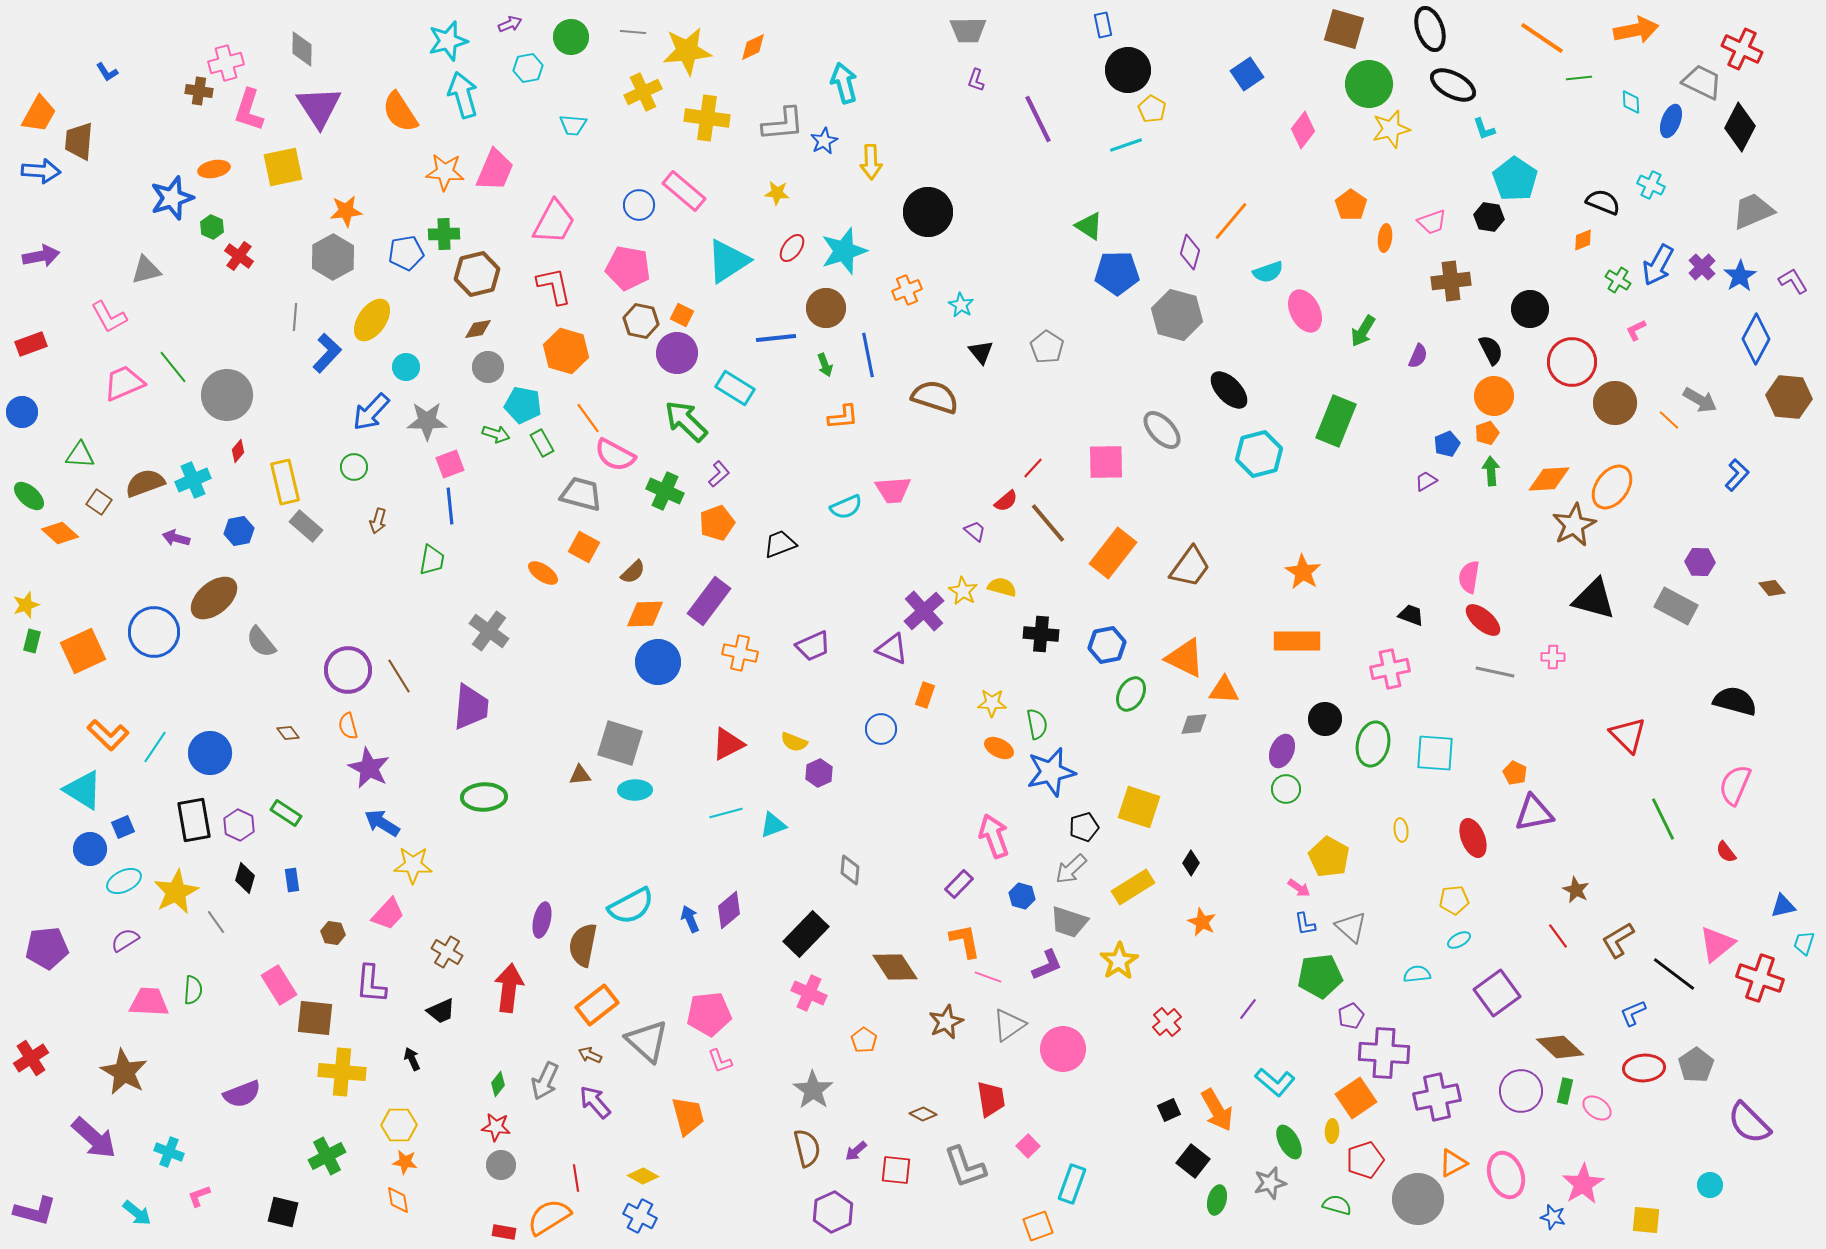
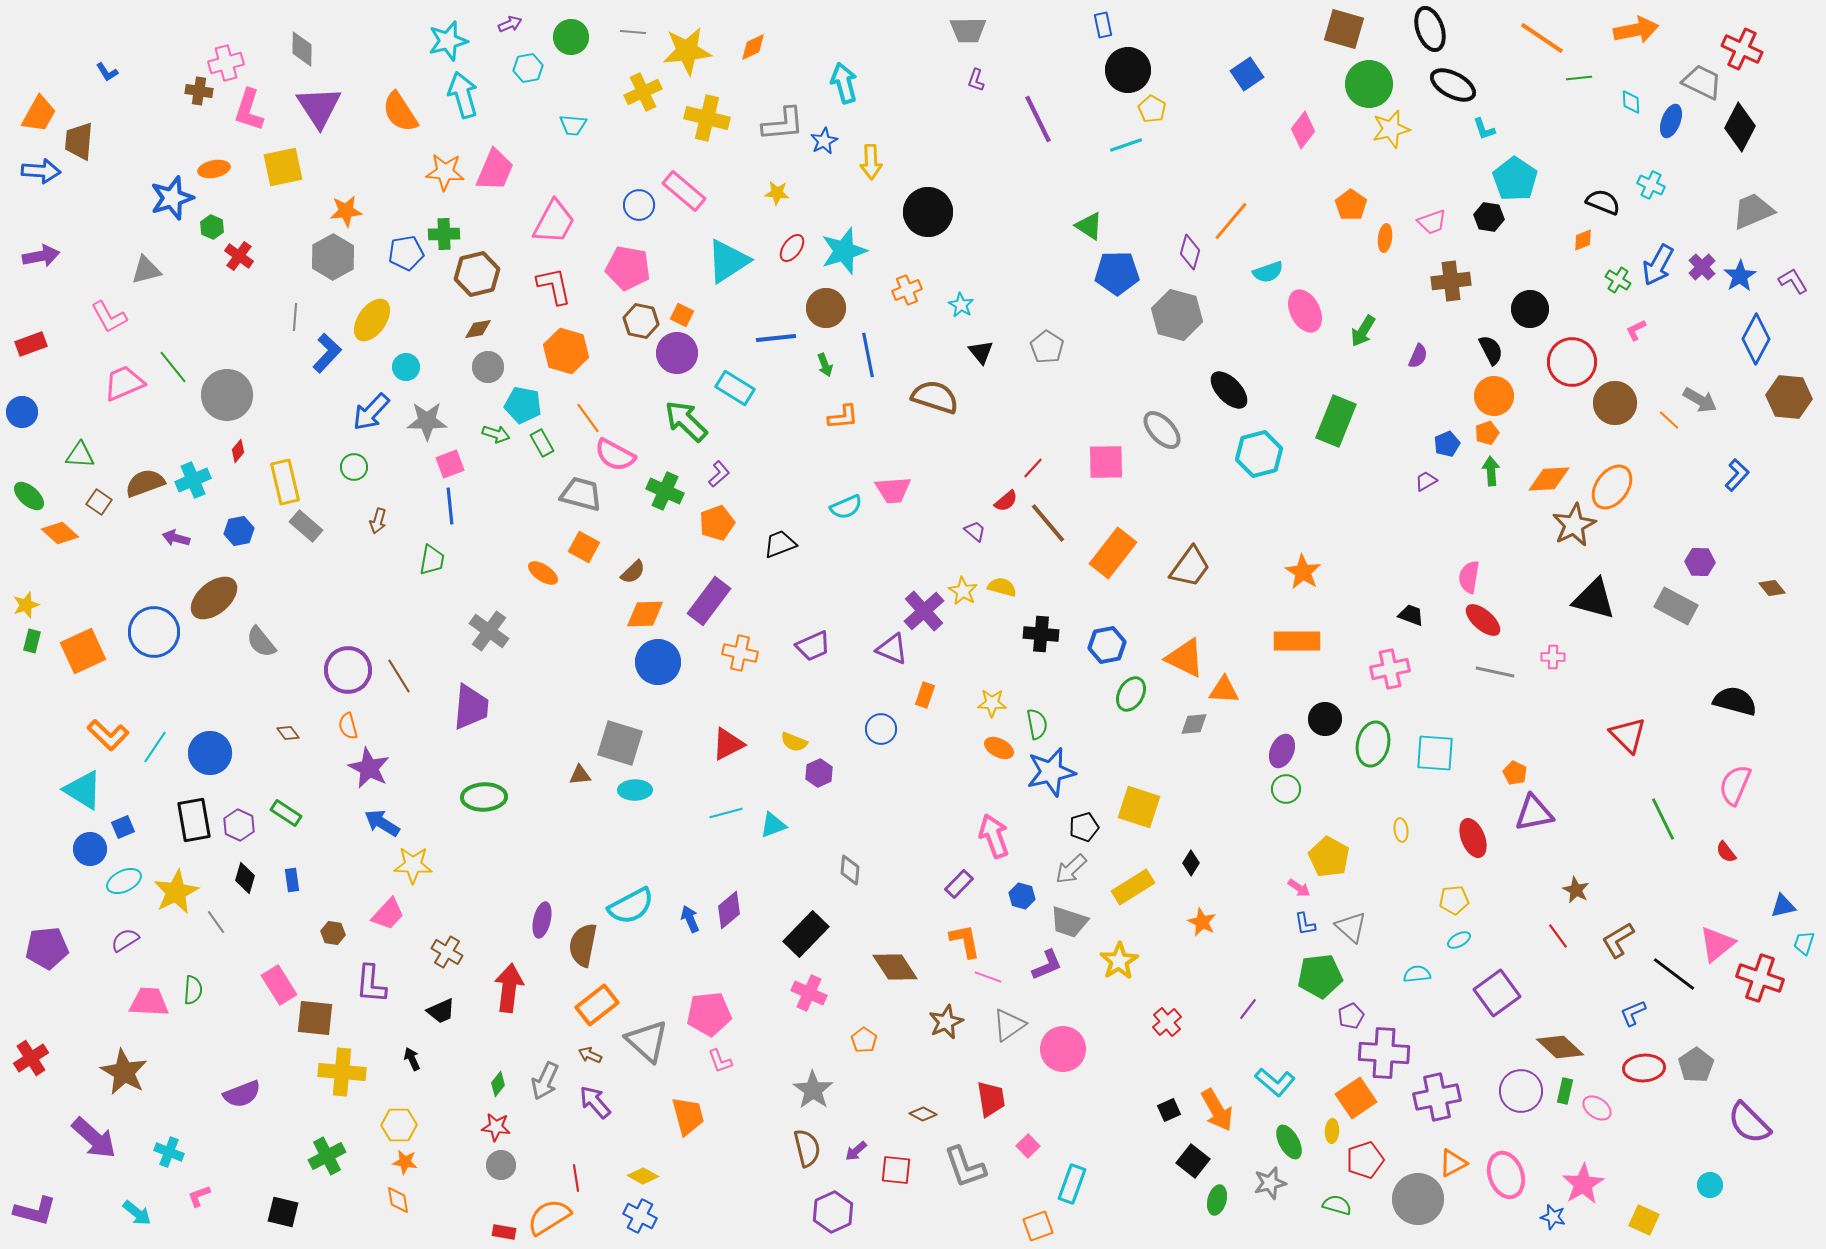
yellow cross at (707, 118): rotated 6 degrees clockwise
yellow square at (1646, 1220): moved 2 px left; rotated 20 degrees clockwise
